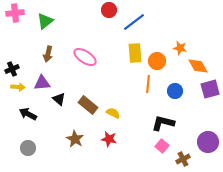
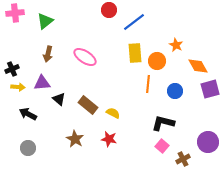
orange star: moved 4 px left, 3 px up; rotated 16 degrees clockwise
